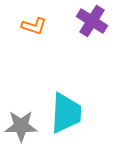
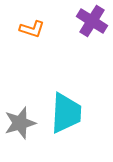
orange L-shape: moved 2 px left, 3 px down
gray star: moved 1 px left, 3 px up; rotated 16 degrees counterclockwise
